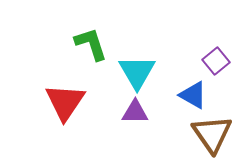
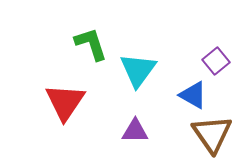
cyan triangle: moved 1 px right, 2 px up; rotated 6 degrees clockwise
purple triangle: moved 19 px down
